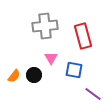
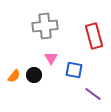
red rectangle: moved 11 px right
